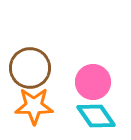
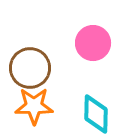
pink circle: moved 39 px up
cyan diamond: moved 2 px up; rotated 36 degrees clockwise
